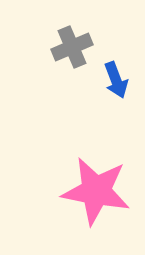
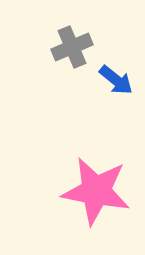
blue arrow: rotated 30 degrees counterclockwise
